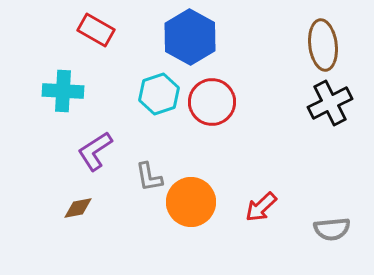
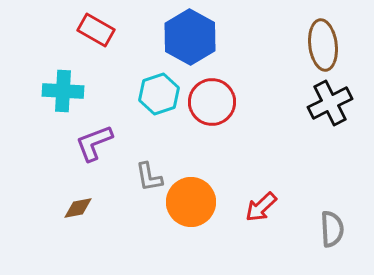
purple L-shape: moved 1 px left, 8 px up; rotated 12 degrees clockwise
gray semicircle: rotated 87 degrees counterclockwise
